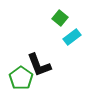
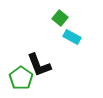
cyan rectangle: rotated 66 degrees clockwise
